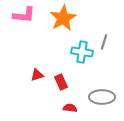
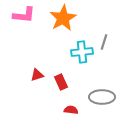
cyan cross: rotated 15 degrees counterclockwise
red semicircle: moved 1 px right, 2 px down
